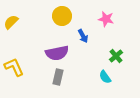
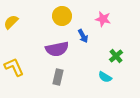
pink star: moved 3 px left
purple semicircle: moved 4 px up
cyan semicircle: rotated 24 degrees counterclockwise
